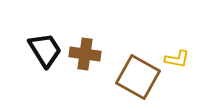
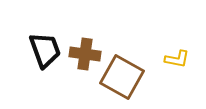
black trapezoid: rotated 12 degrees clockwise
brown square: moved 16 px left
